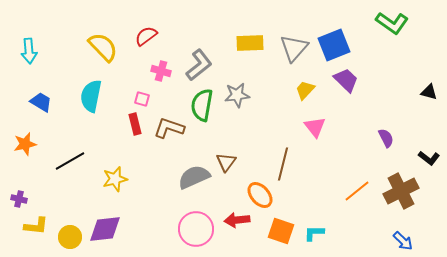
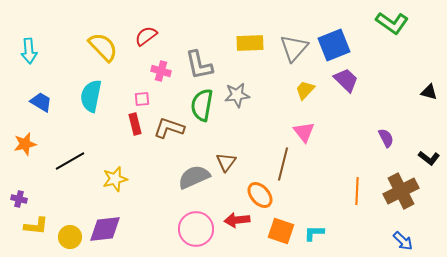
gray L-shape: rotated 116 degrees clockwise
pink square: rotated 21 degrees counterclockwise
pink triangle: moved 11 px left, 5 px down
orange line: rotated 48 degrees counterclockwise
